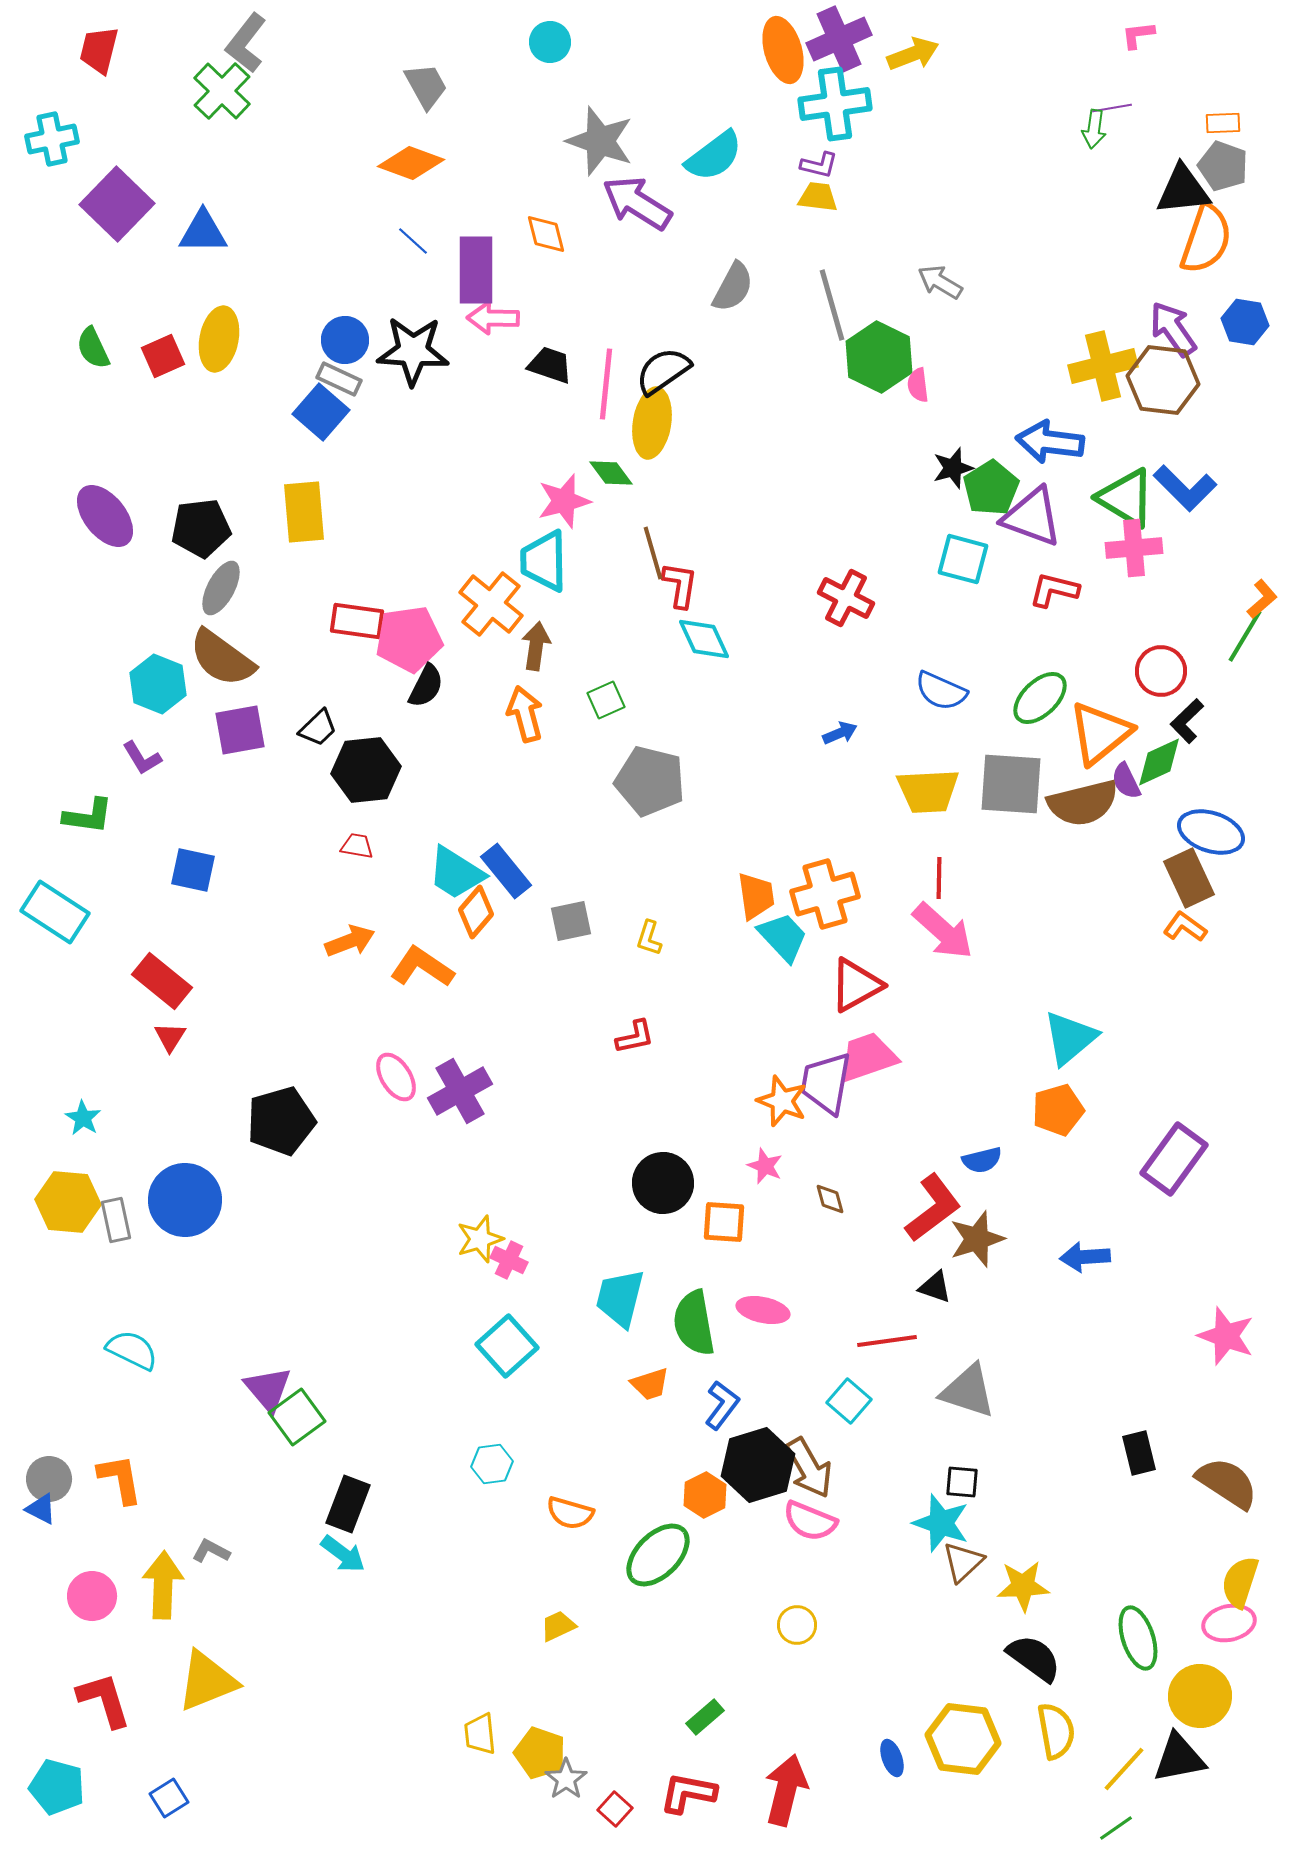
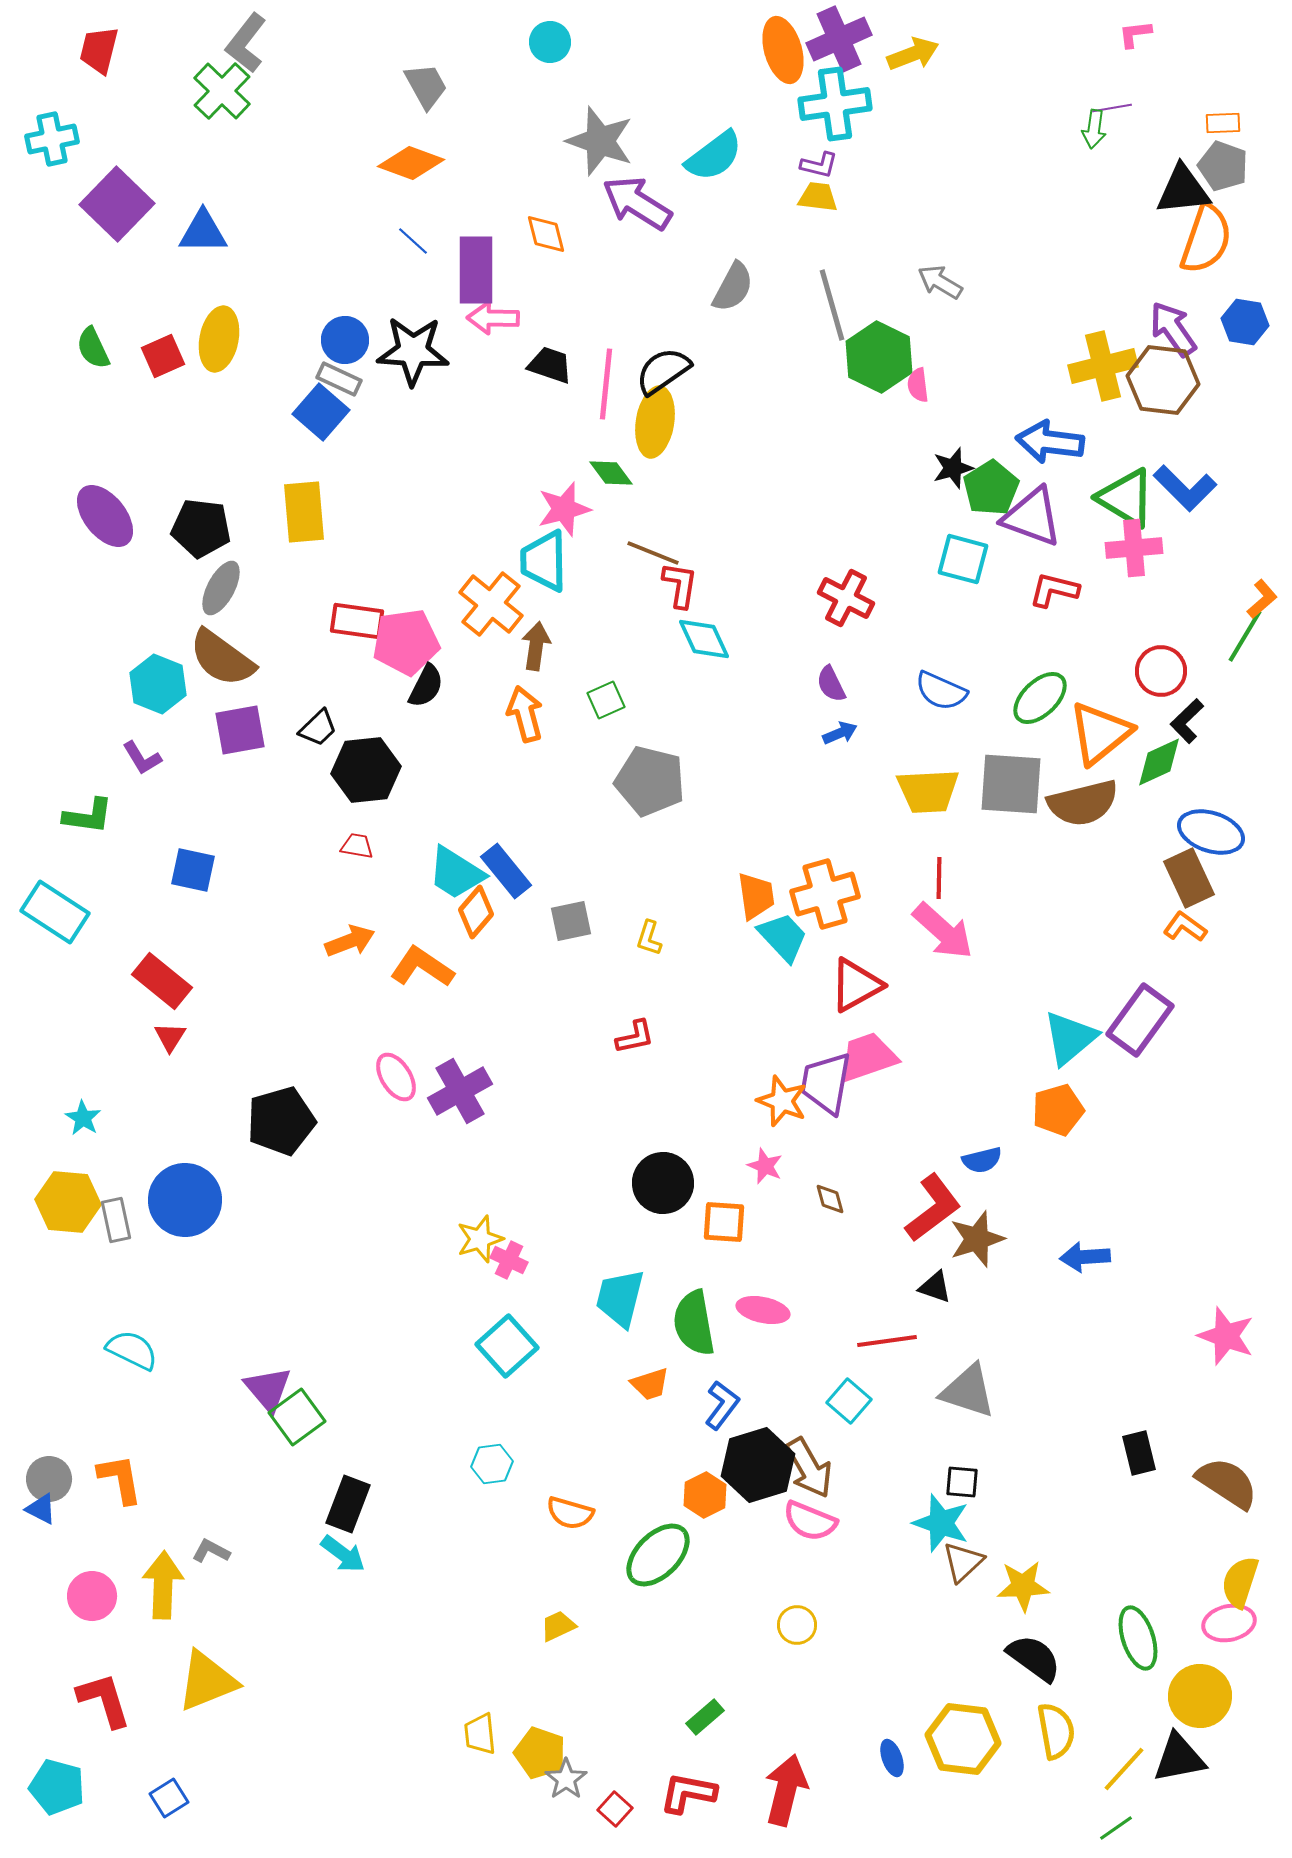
pink L-shape at (1138, 35): moved 3 px left, 1 px up
yellow ellipse at (652, 423): moved 3 px right, 1 px up
pink star at (564, 501): moved 8 px down
black pentagon at (201, 528): rotated 14 degrees clockwise
brown line at (653, 553): rotated 52 degrees counterclockwise
pink pentagon at (409, 639): moved 3 px left, 3 px down
purple semicircle at (1126, 781): moved 295 px left, 97 px up
purple rectangle at (1174, 1159): moved 34 px left, 139 px up
